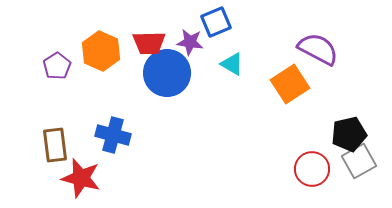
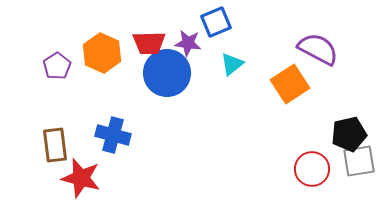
purple star: moved 2 px left, 1 px down
orange hexagon: moved 1 px right, 2 px down
cyan triangle: rotated 50 degrees clockwise
gray square: rotated 20 degrees clockwise
